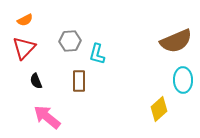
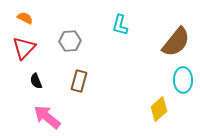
orange semicircle: moved 2 px up; rotated 126 degrees counterclockwise
brown semicircle: moved 1 px down; rotated 28 degrees counterclockwise
cyan L-shape: moved 23 px right, 29 px up
brown rectangle: rotated 15 degrees clockwise
